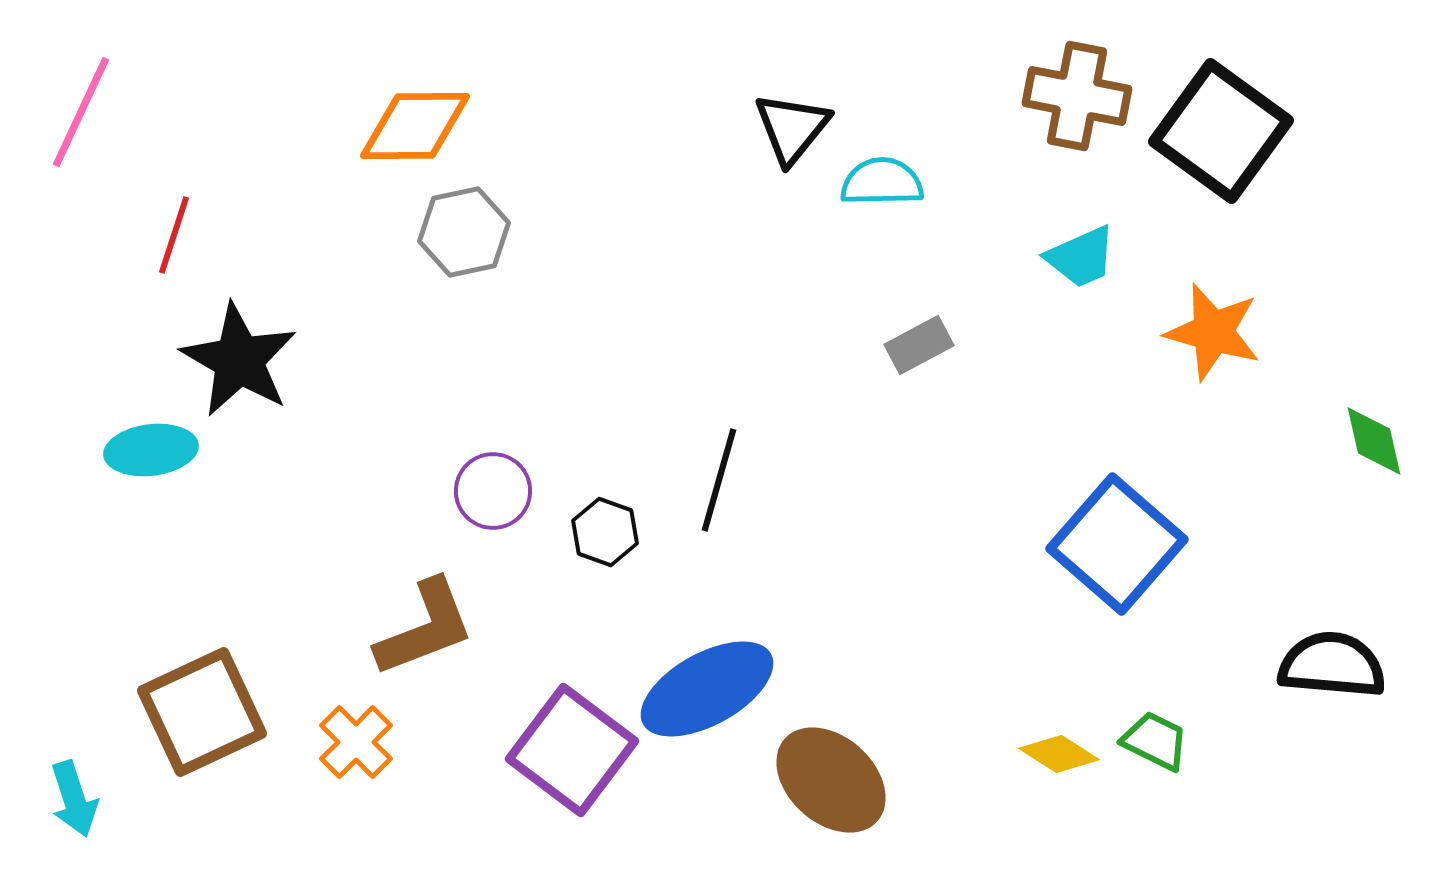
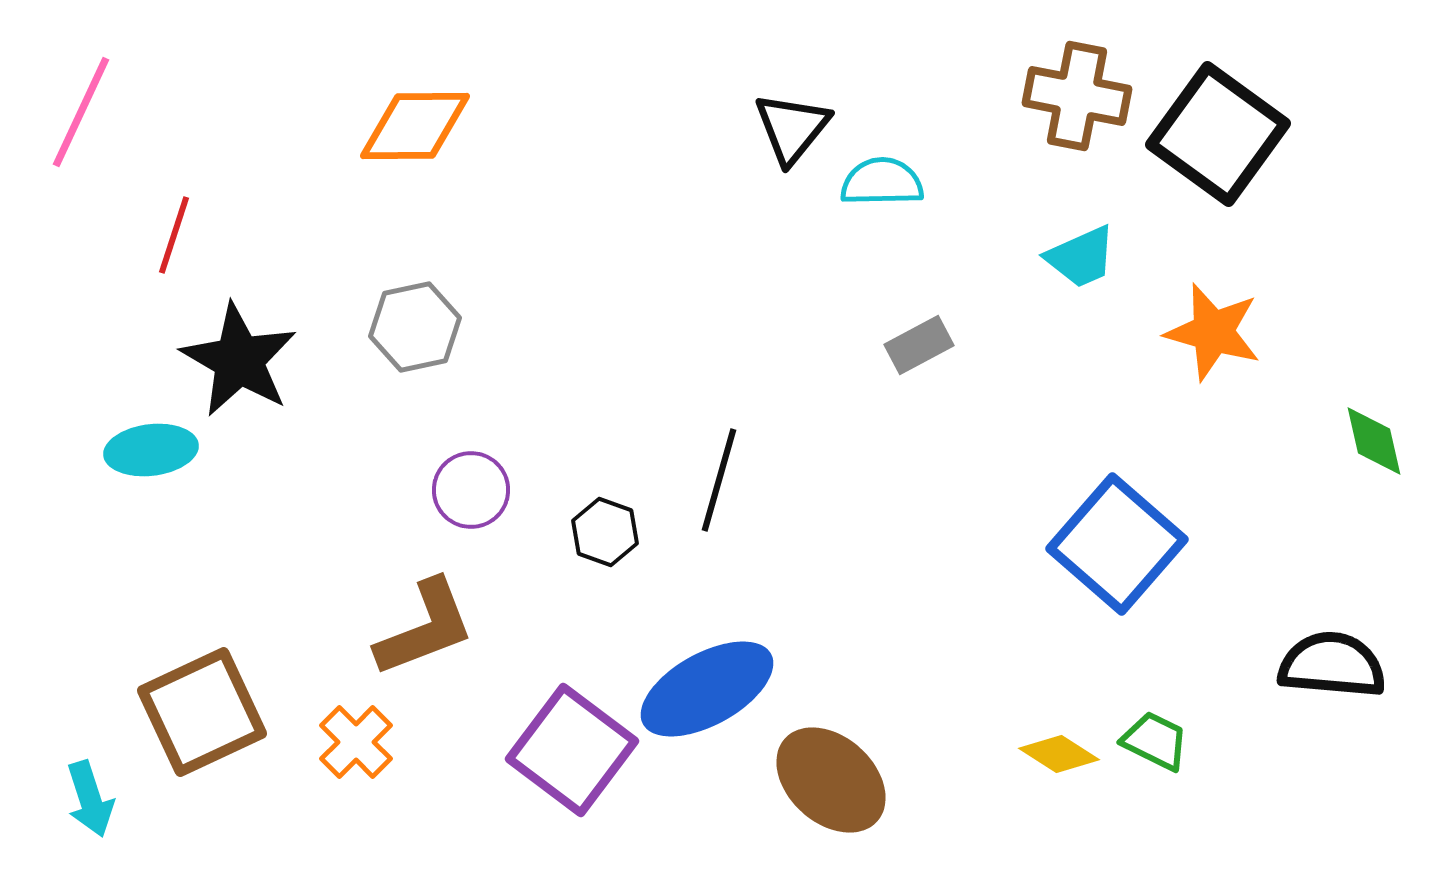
black square: moved 3 px left, 3 px down
gray hexagon: moved 49 px left, 95 px down
purple circle: moved 22 px left, 1 px up
cyan arrow: moved 16 px right
